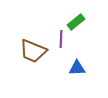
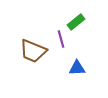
purple line: rotated 18 degrees counterclockwise
